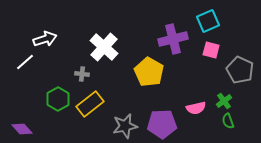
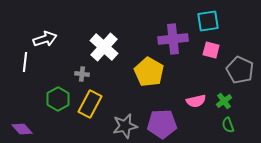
cyan square: rotated 15 degrees clockwise
purple cross: rotated 8 degrees clockwise
white line: rotated 42 degrees counterclockwise
yellow rectangle: rotated 24 degrees counterclockwise
pink semicircle: moved 7 px up
green semicircle: moved 4 px down
